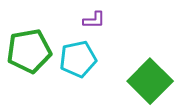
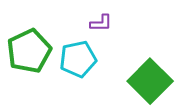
purple L-shape: moved 7 px right, 3 px down
green pentagon: rotated 15 degrees counterclockwise
